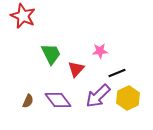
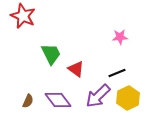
pink star: moved 20 px right, 14 px up
red triangle: rotated 36 degrees counterclockwise
